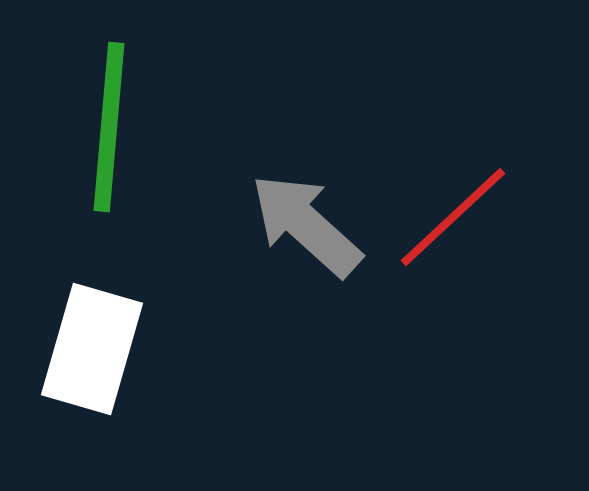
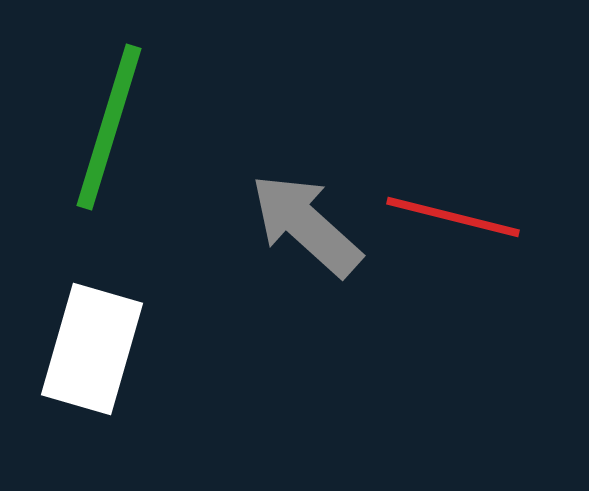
green line: rotated 12 degrees clockwise
red line: rotated 57 degrees clockwise
